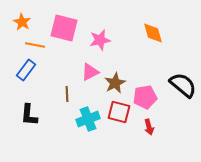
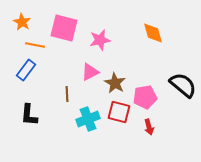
brown star: rotated 15 degrees counterclockwise
